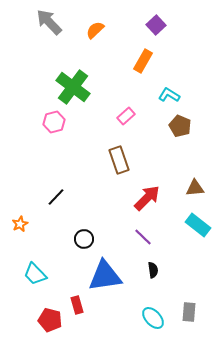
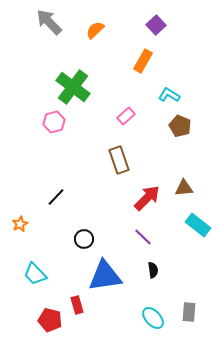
brown triangle: moved 11 px left
